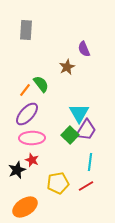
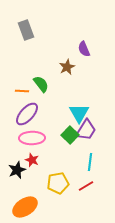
gray rectangle: rotated 24 degrees counterclockwise
orange line: moved 3 px left, 1 px down; rotated 56 degrees clockwise
